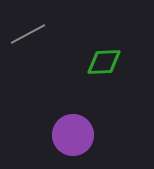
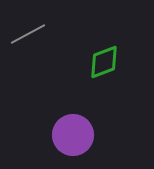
green diamond: rotated 18 degrees counterclockwise
